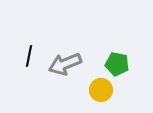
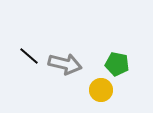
black line: rotated 60 degrees counterclockwise
gray arrow: rotated 144 degrees counterclockwise
